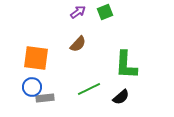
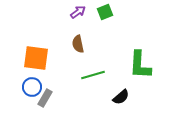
brown semicircle: rotated 126 degrees clockwise
green L-shape: moved 14 px right
green line: moved 4 px right, 14 px up; rotated 10 degrees clockwise
gray rectangle: rotated 54 degrees counterclockwise
